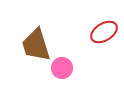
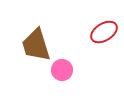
pink circle: moved 2 px down
